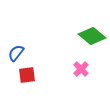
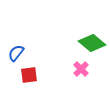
green diamond: moved 7 px down
red square: moved 2 px right
